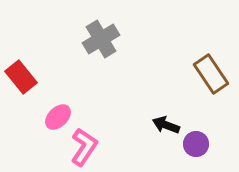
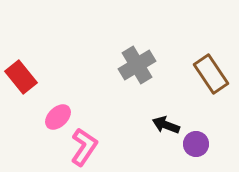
gray cross: moved 36 px right, 26 px down
